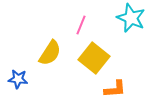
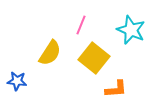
cyan star: moved 12 px down
blue star: moved 1 px left, 2 px down
orange L-shape: moved 1 px right
